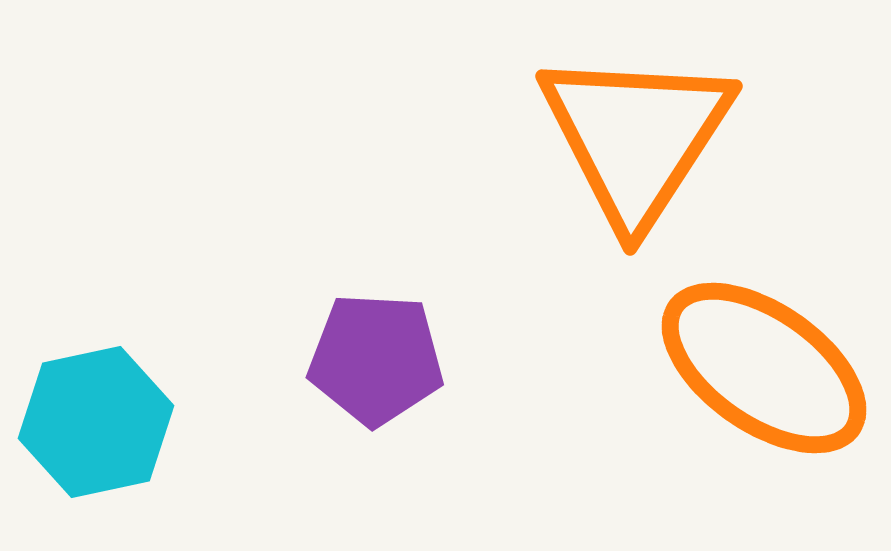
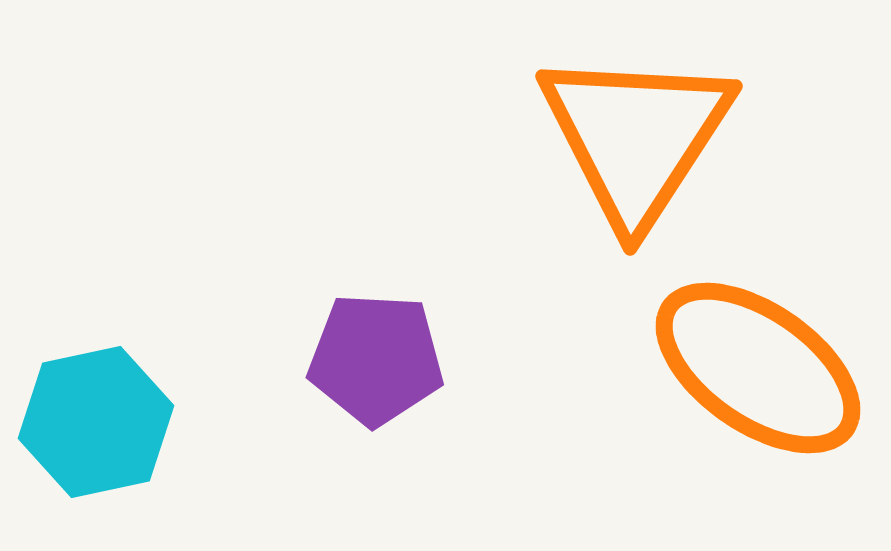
orange ellipse: moved 6 px left
